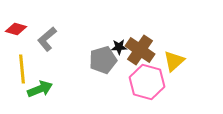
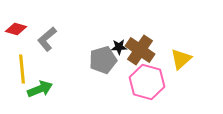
yellow triangle: moved 7 px right, 2 px up
